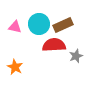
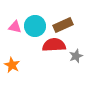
cyan circle: moved 4 px left, 2 px down
orange star: moved 3 px left, 2 px up
